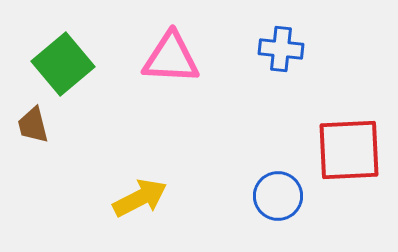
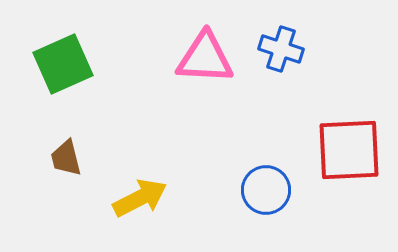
blue cross: rotated 12 degrees clockwise
pink triangle: moved 34 px right
green square: rotated 16 degrees clockwise
brown trapezoid: moved 33 px right, 33 px down
blue circle: moved 12 px left, 6 px up
